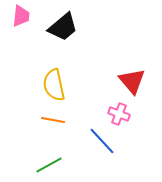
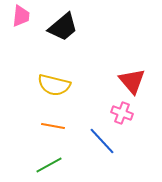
yellow semicircle: rotated 64 degrees counterclockwise
pink cross: moved 3 px right, 1 px up
orange line: moved 6 px down
